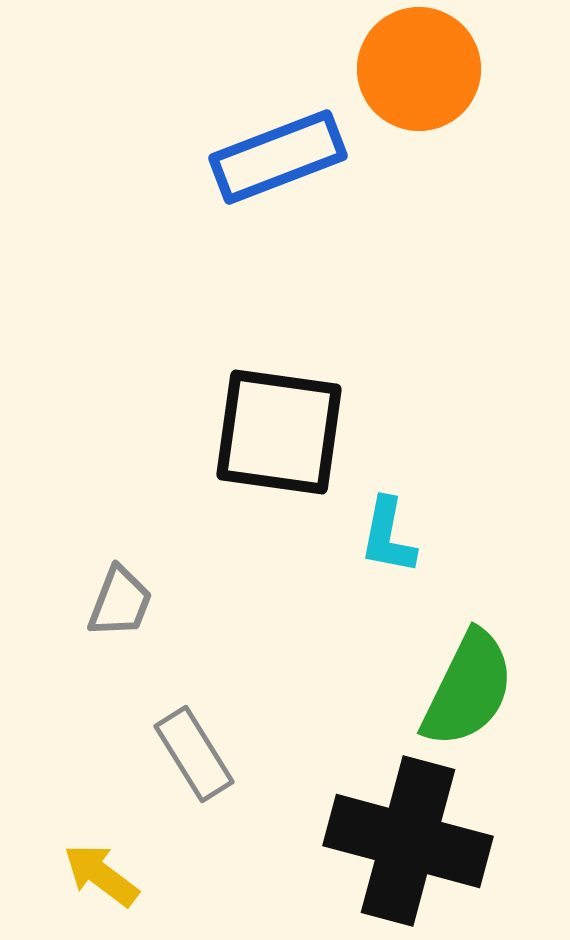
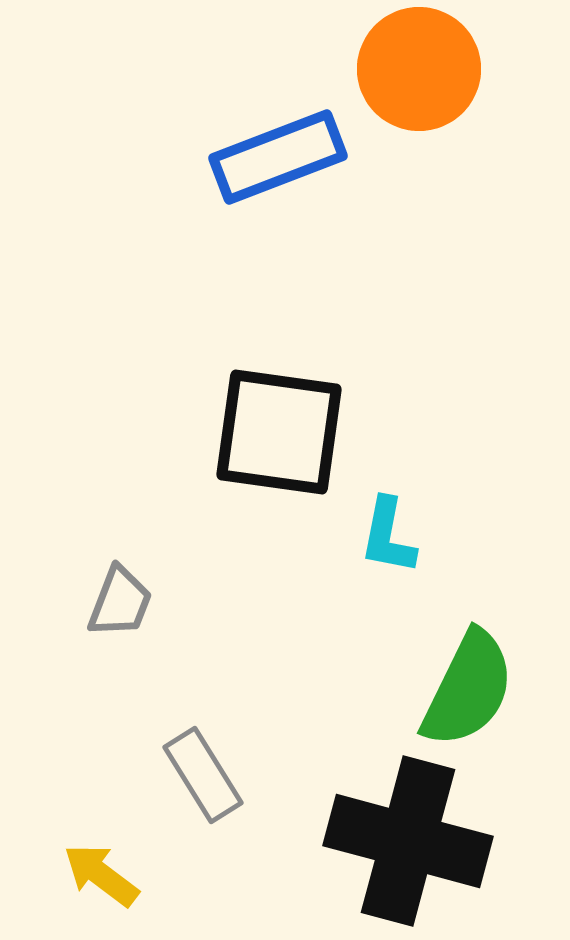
gray rectangle: moved 9 px right, 21 px down
